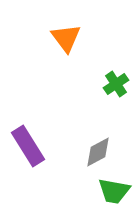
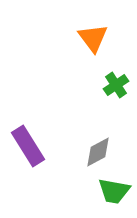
orange triangle: moved 27 px right
green cross: moved 1 px down
